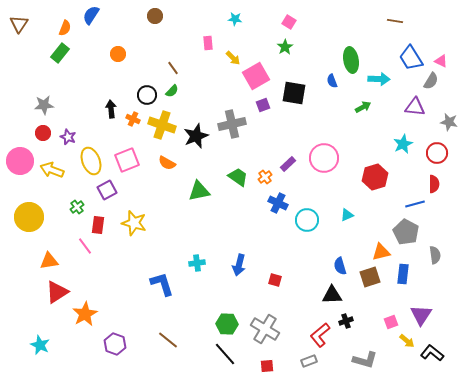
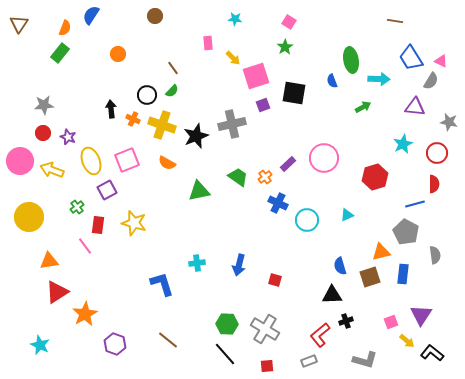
pink square at (256, 76): rotated 12 degrees clockwise
